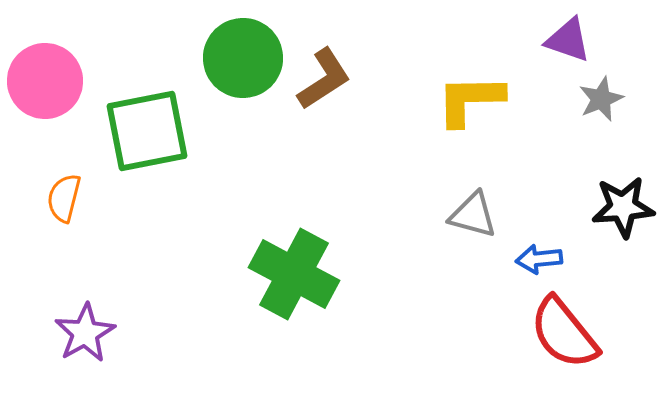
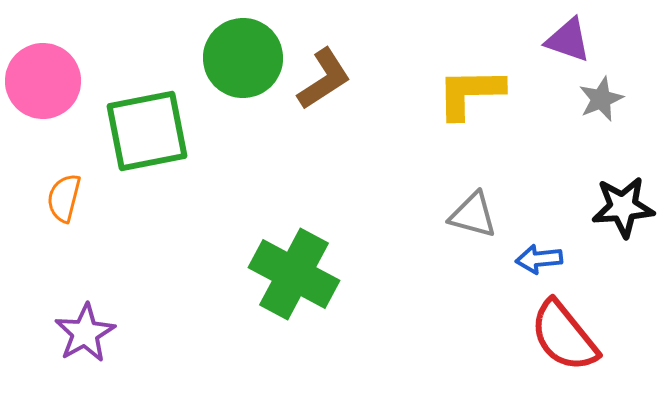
pink circle: moved 2 px left
yellow L-shape: moved 7 px up
red semicircle: moved 3 px down
